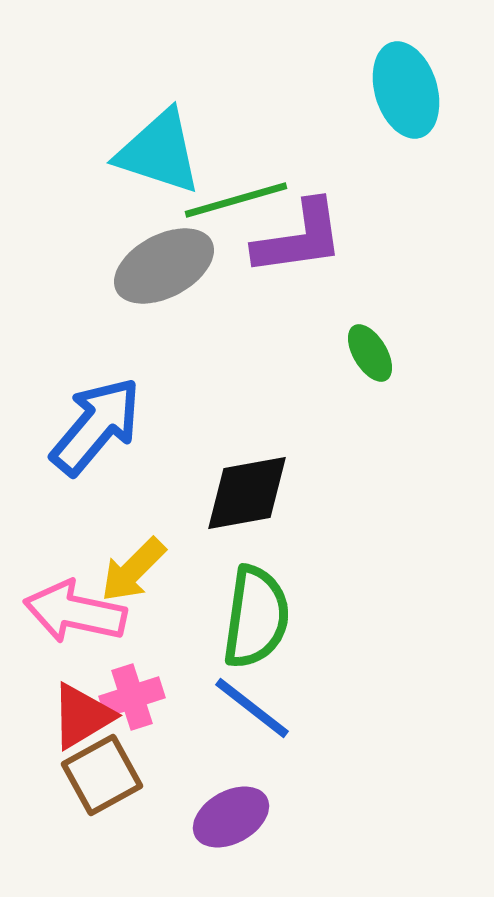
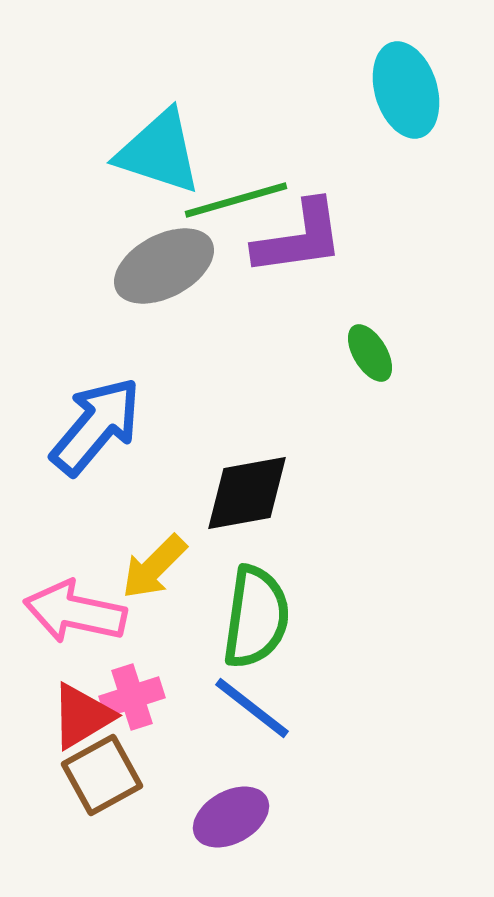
yellow arrow: moved 21 px right, 3 px up
